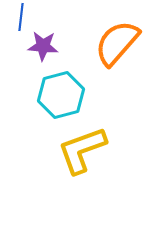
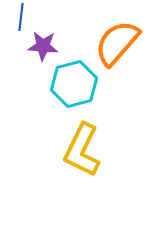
cyan hexagon: moved 13 px right, 11 px up
yellow L-shape: rotated 44 degrees counterclockwise
